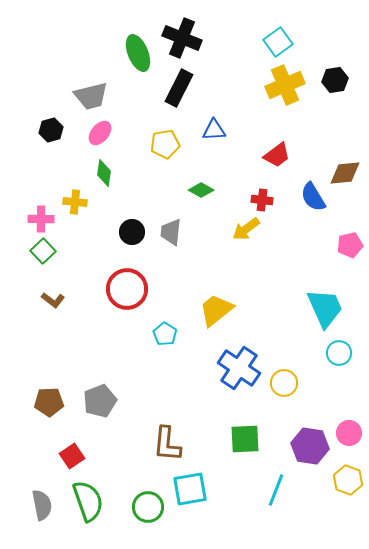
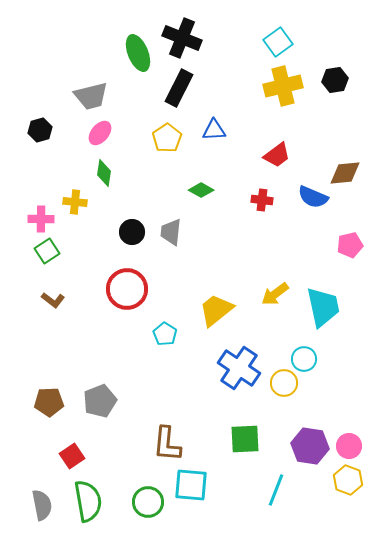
yellow cross at (285, 85): moved 2 px left, 1 px down; rotated 9 degrees clockwise
black hexagon at (51, 130): moved 11 px left
yellow pentagon at (165, 144): moved 2 px right, 6 px up; rotated 24 degrees counterclockwise
blue semicircle at (313, 197): rotated 36 degrees counterclockwise
yellow arrow at (246, 229): moved 29 px right, 65 px down
green square at (43, 251): moved 4 px right; rotated 10 degrees clockwise
cyan trapezoid at (325, 308): moved 2 px left, 1 px up; rotated 12 degrees clockwise
cyan circle at (339, 353): moved 35 px left, 6 px down
pink circle at (349, 433): moved 13 px down
cyan square at (190, 489): moved 1 px right, 4 px up; rotated 15 degrees clockwise
green semicircle at (88, 501): rotated 9 degrees clockwise
green circle at (148, 507): moved 5 px up
